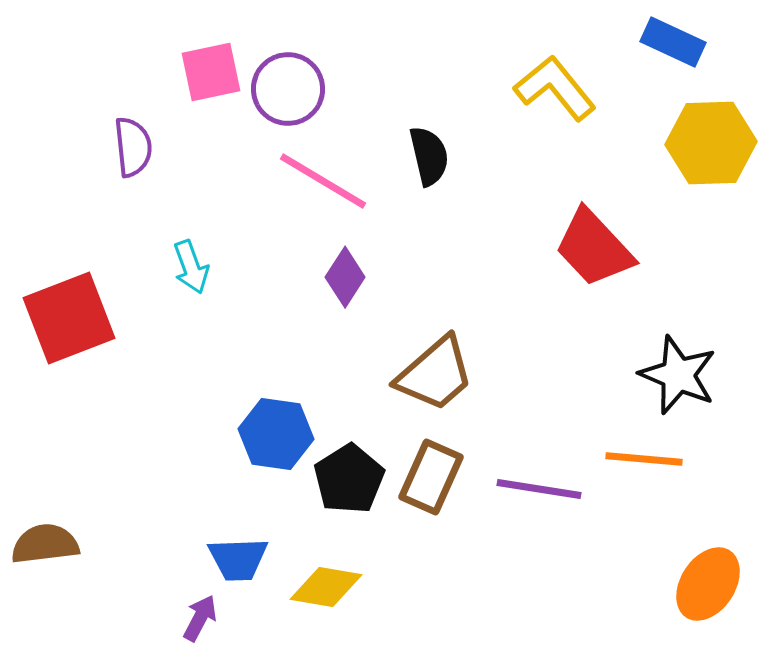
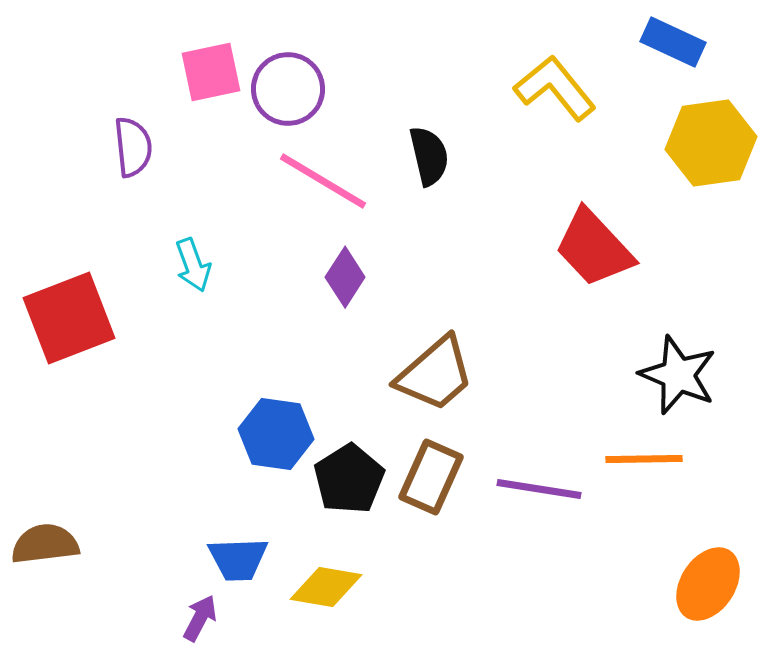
yellow hexagon: rotated 6 degrees counterclockwise
cyan arrow: moved 2 px right, 2 px up
orange line: rotated 6 degrees counterclockwise
